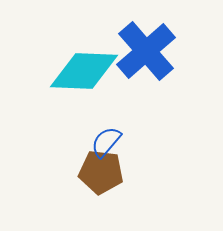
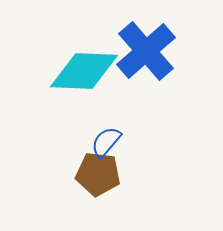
brown pentagon: moved 3 px left, 2 px down
